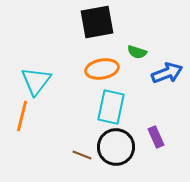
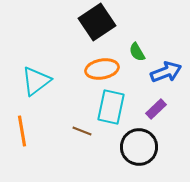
black square: rotated 24 degrees counterclockwise
green semicircle: rotated 42 degrees clockwise
blue arrow: moved 1 px left, 1 px up
cyan triangle: rotated 16 degrees clockwise
orange line: moved 15 px down; rotated 24 degrees counterclockwise
purple rectangle: moved 28 px up; rotated 70 degrees clockwise
black circle: moved 23 px right
brown line: moved 24 px up
